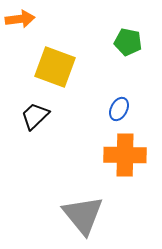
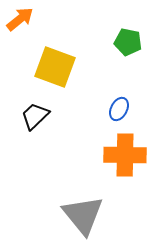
orange arrow: rotated 32 degrees counterclockwise
